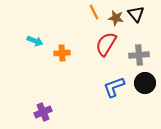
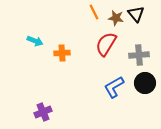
blue L-shape: rotated 10 degrees counterclockwise
